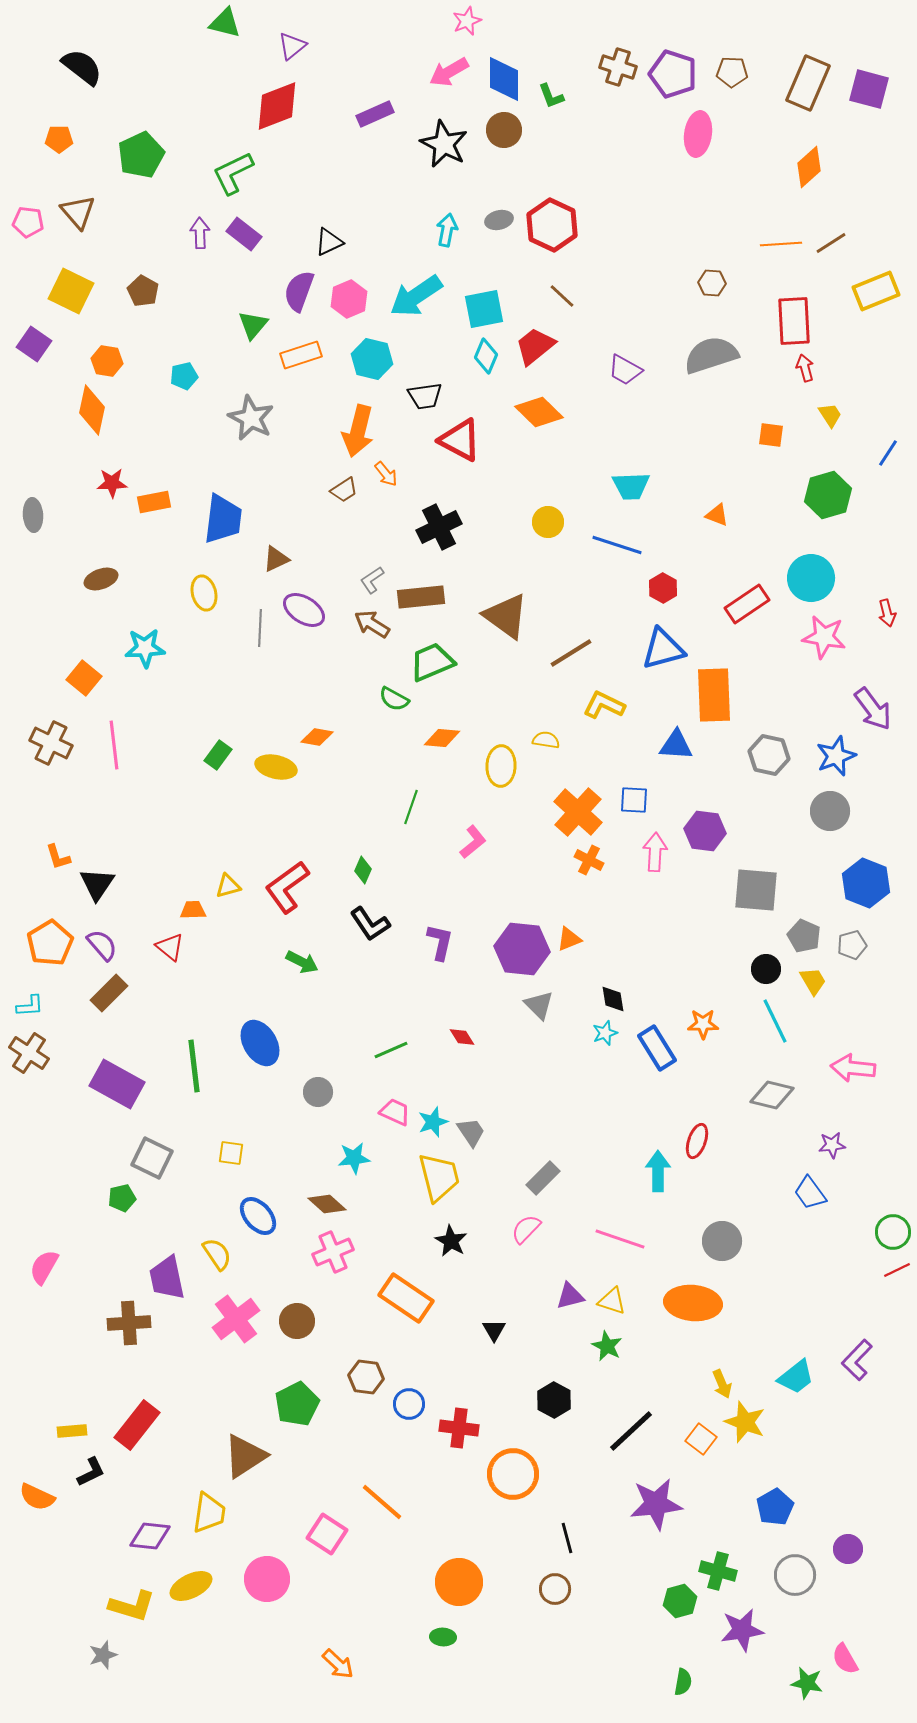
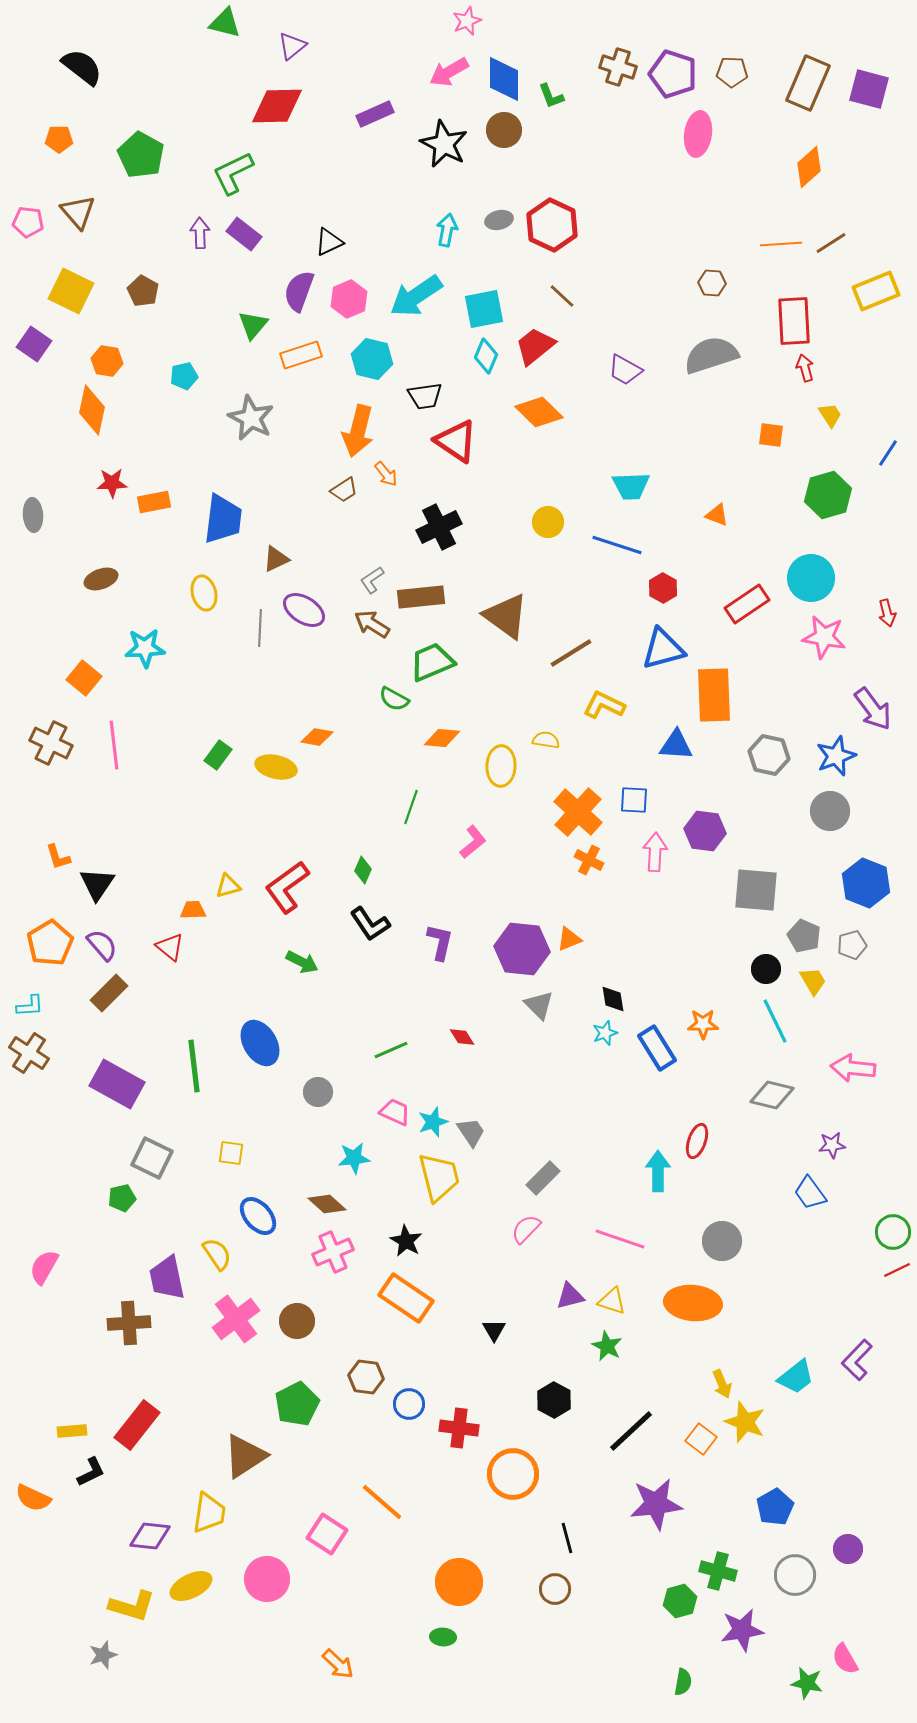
red diamond at (277, 106): rotated 20 degrees clockwise
green pentagon at (141, 155): rotated 18 degrees counterclockwise
red triangle at (460, 440): moved 4 px left, 1 px down; rotated 6 degrees clockwise
black star at (451, 1241): moved 45 px left
orange semicircle at (37, 1497): moved 4 px left, 1 px down
